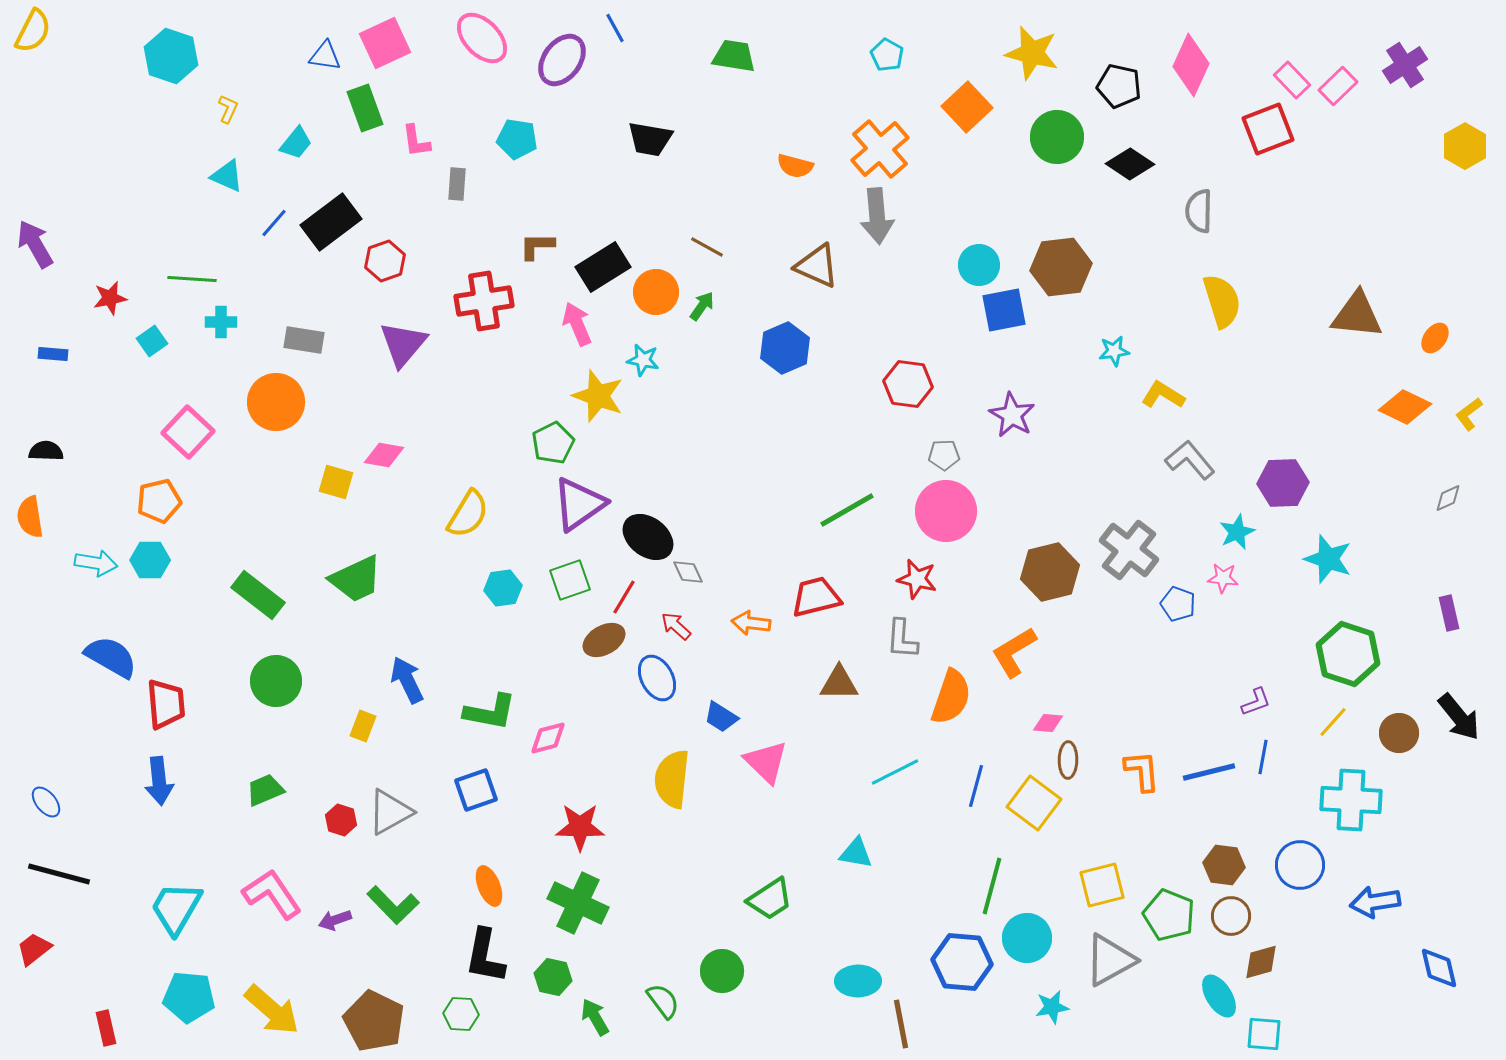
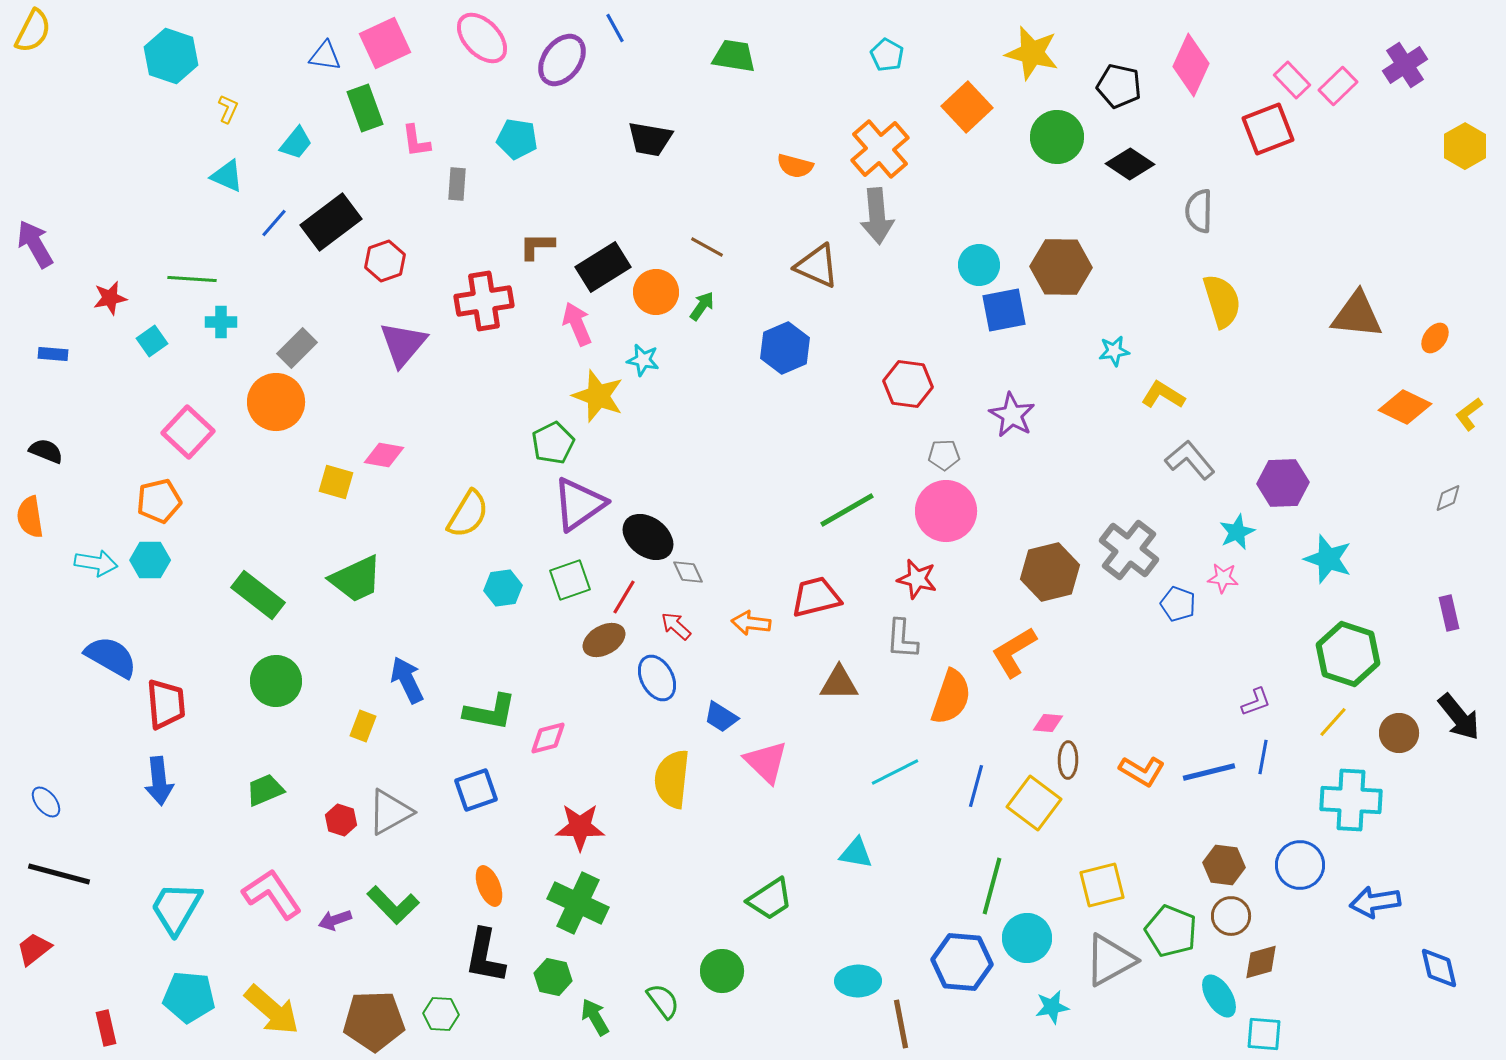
brown hexagon at (1061, 267): rotated 8 degrees clockwise
gray rectangle at (304, 340): moved 7 px left, 8 px down; rotated 54 degrees counterclockwise
black semicircle at (46, 451): rotated 20 degrees clockwise
orange L-shape at (1142, 771): rotated 126 degrees clockwise
green pentagon at (1169, 915): moved 2 px right, 16 px down
green hexagon at (461, 1014): moved 20 px left
brown pentagon at (374, 1021): rotated 28 degrees counterclockwise
